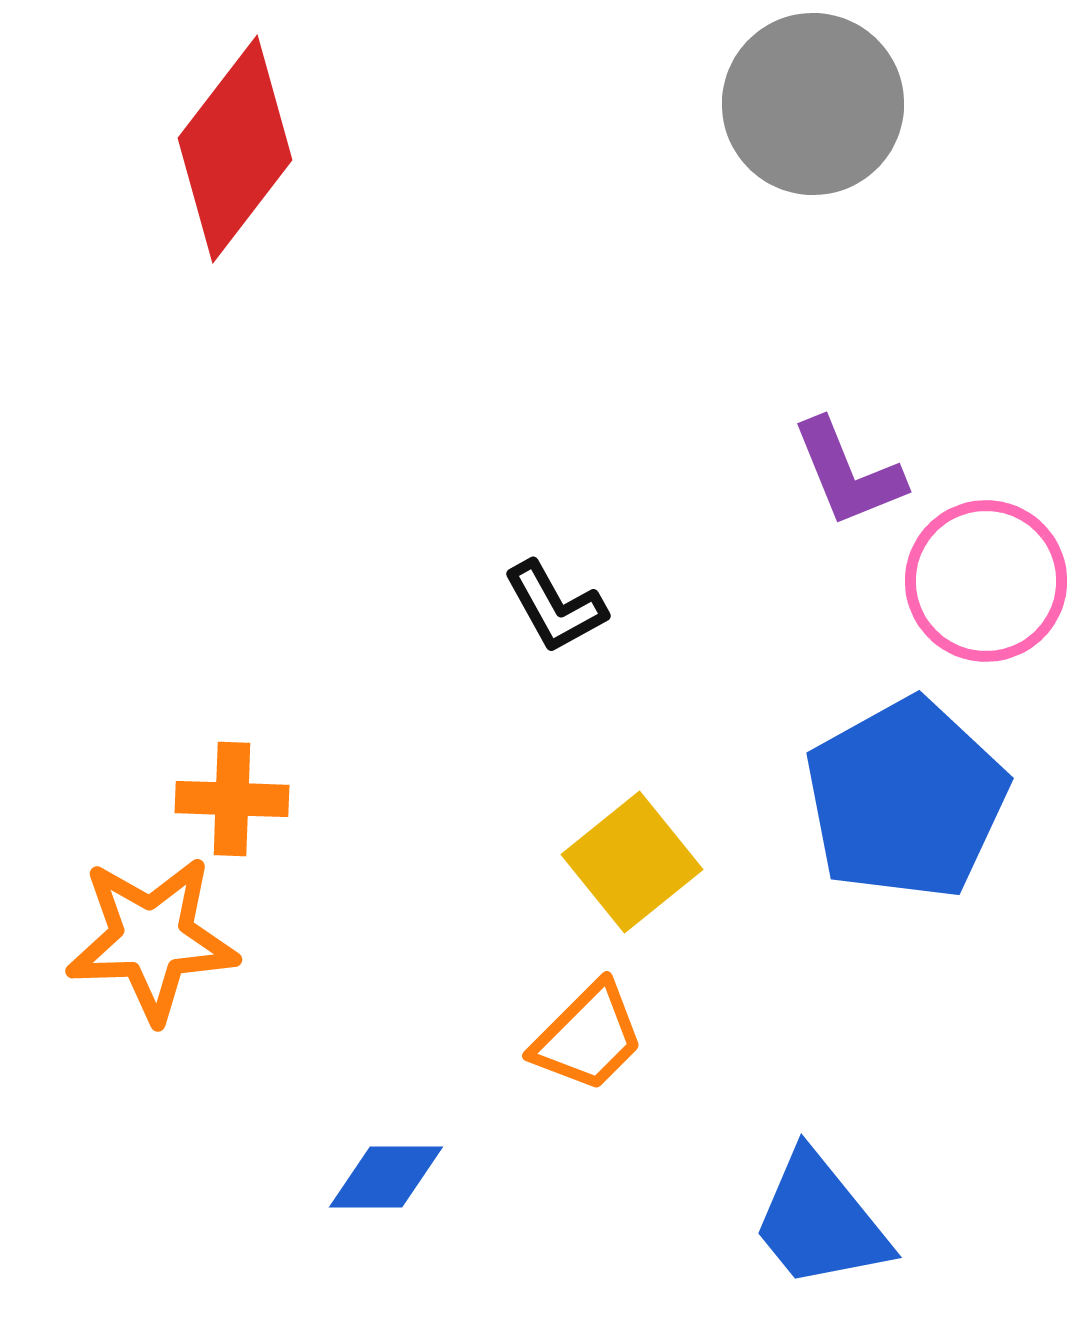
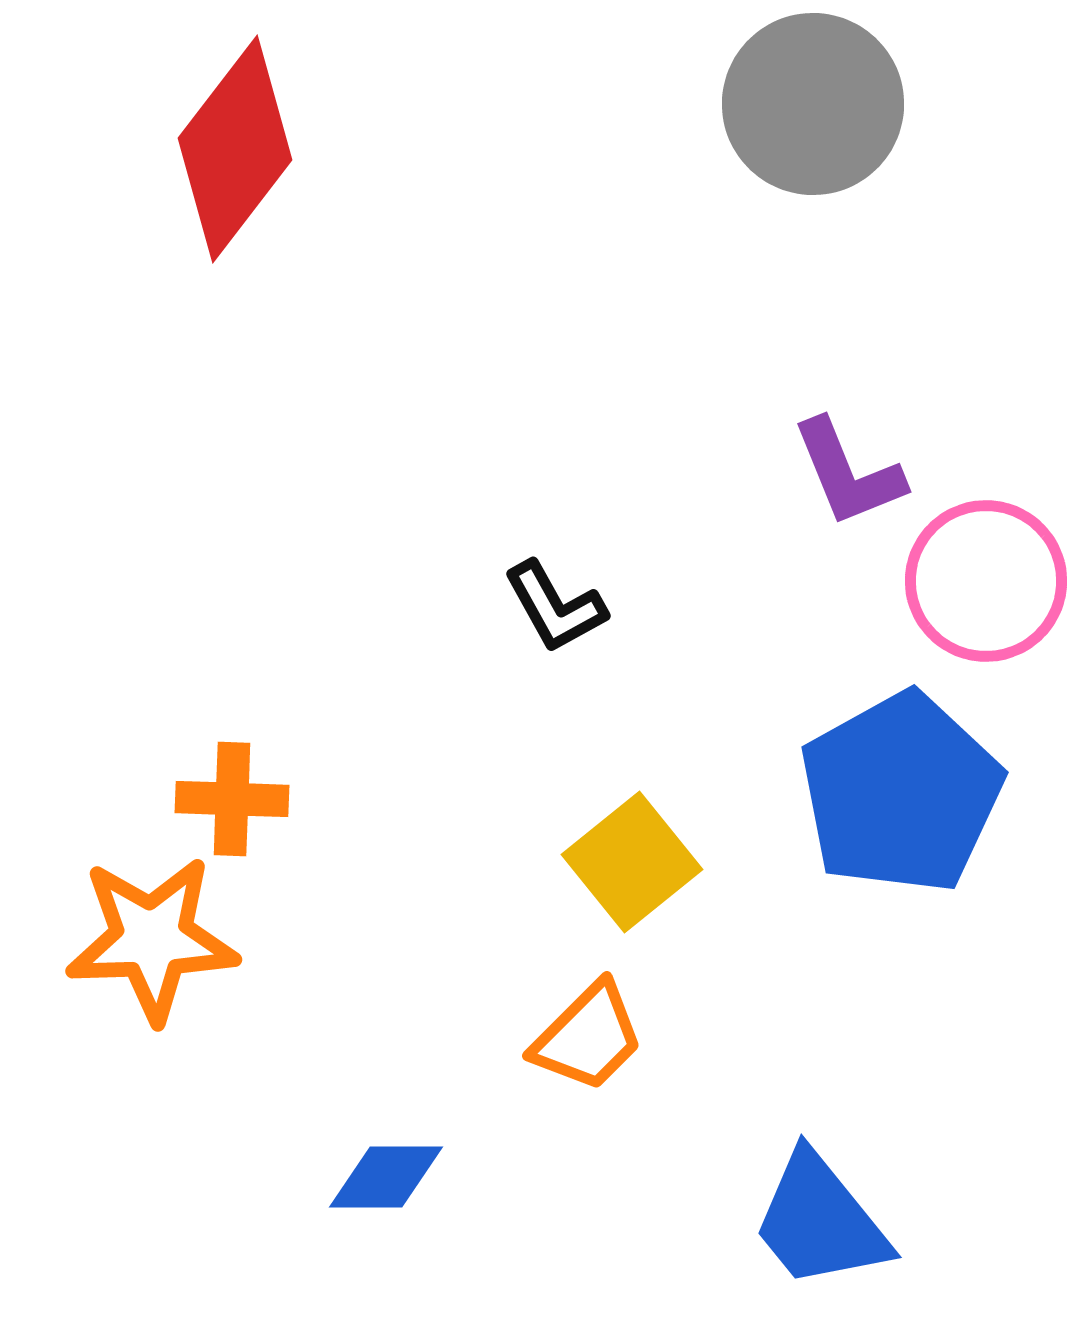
blue pentagon: moved 5 px left, 6 px up
